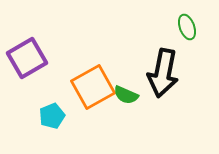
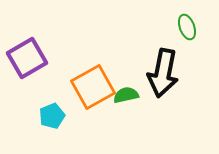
green semicircle: rotated 145 degrees clockwise
